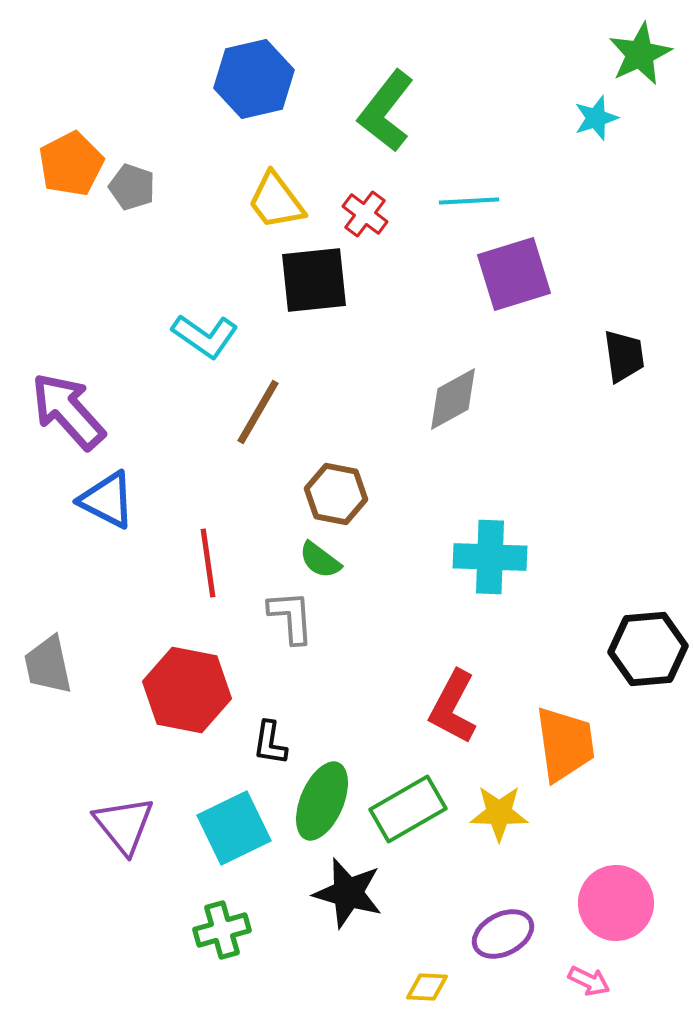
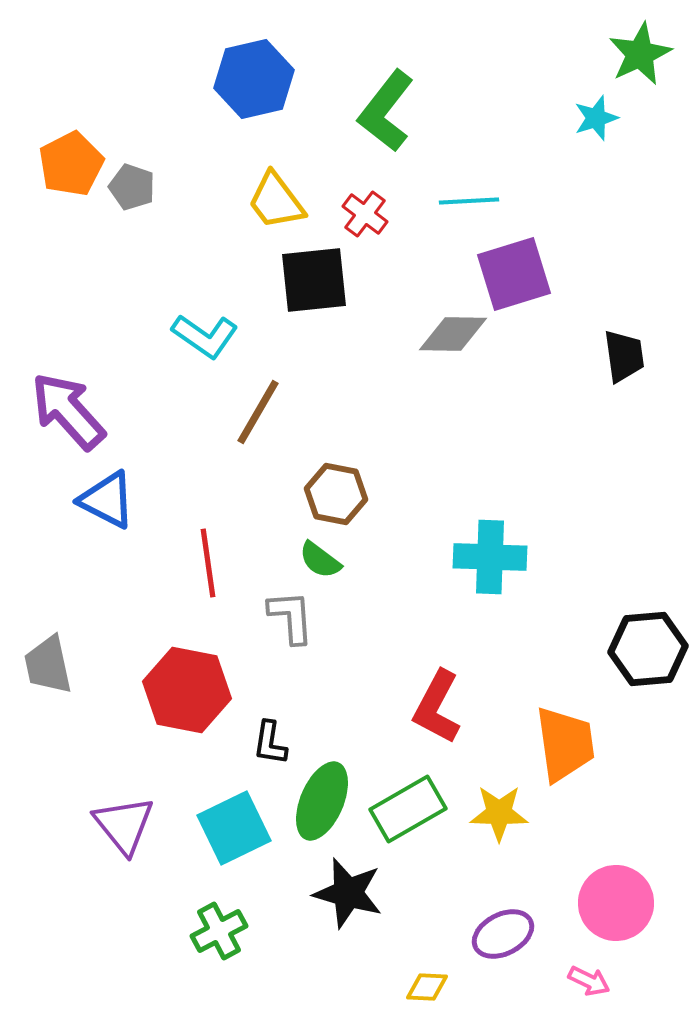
gray diamond: moved 65 px up; rotated 30 degrees clockwise
red L-shape: moved 16 px left
green cross: moved 3 px left, 1 px down; rotated 12 degrees counterclockwise
